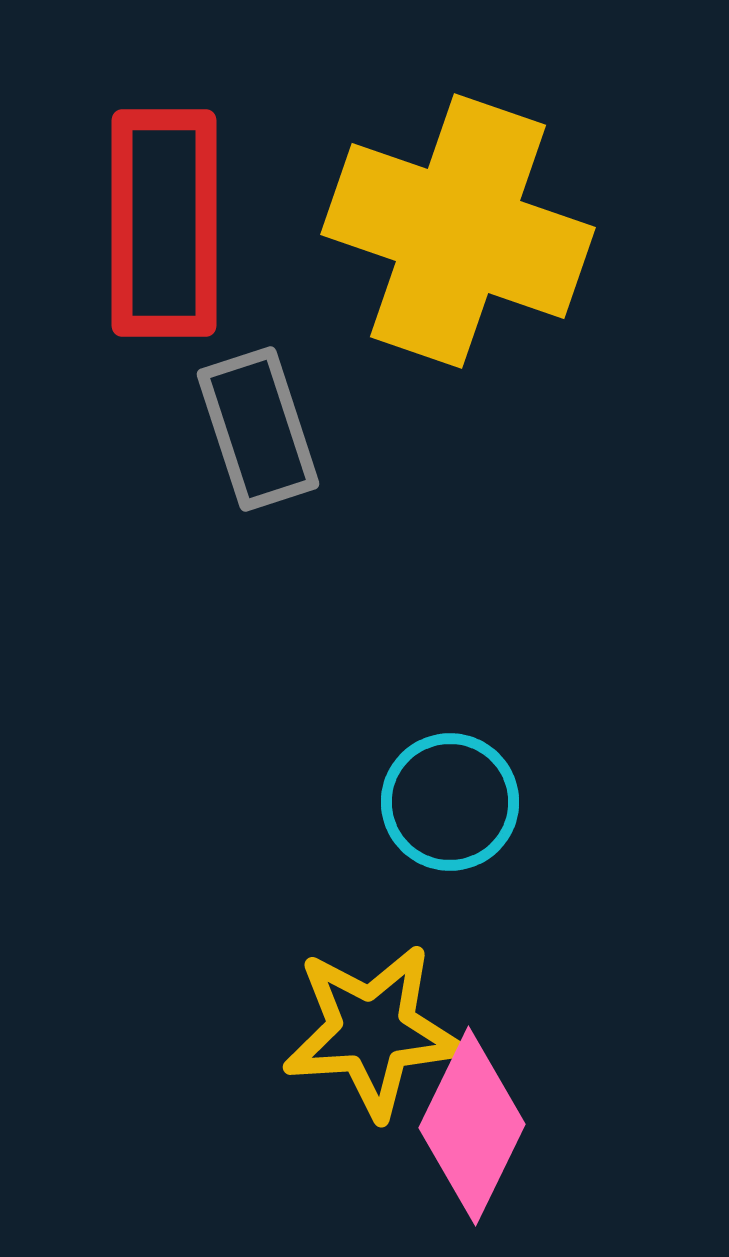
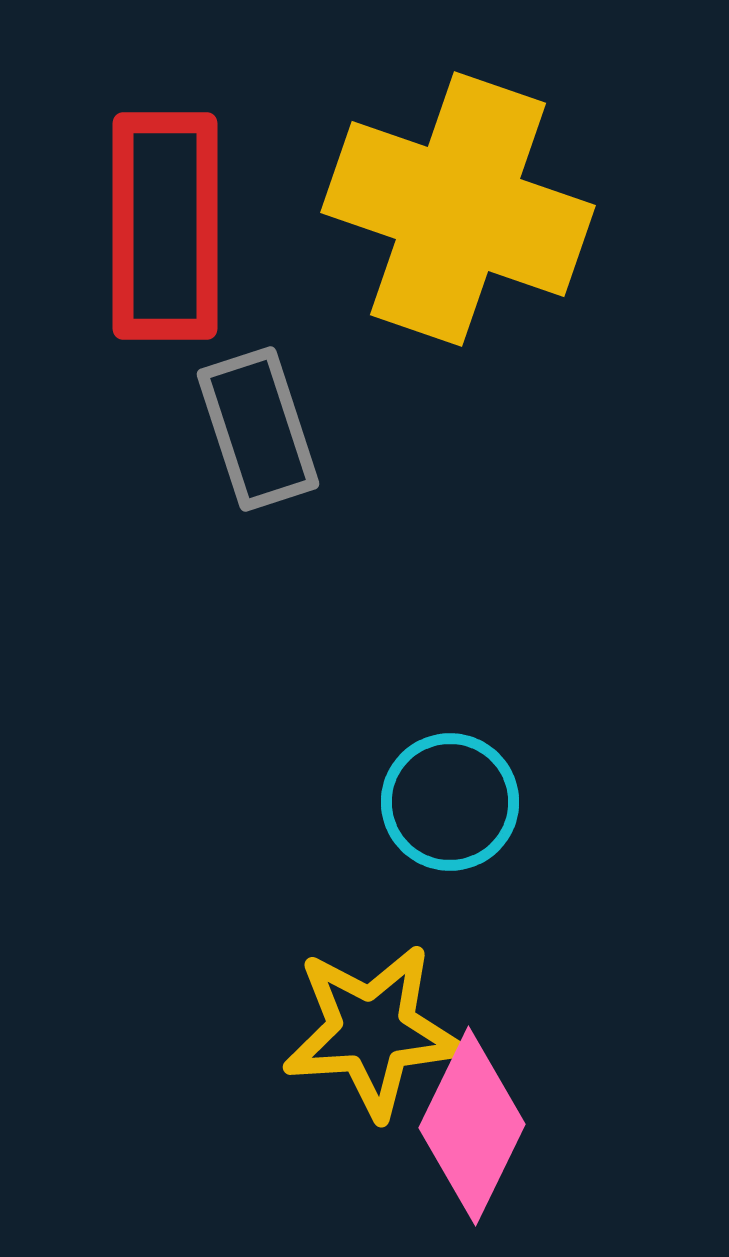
red rectangle: moved 1 px right, 3 px down
yellow cross: moved 22 px up
